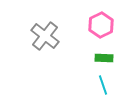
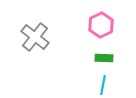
gray cross: moved 10 px left, 1 px down
cyan line: rotated 30 degrees clockwise
